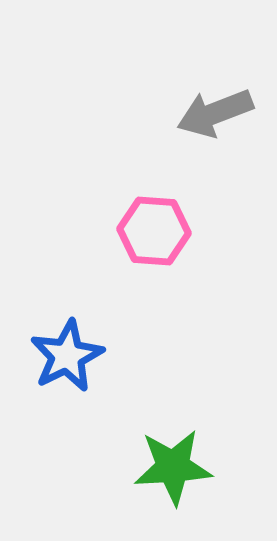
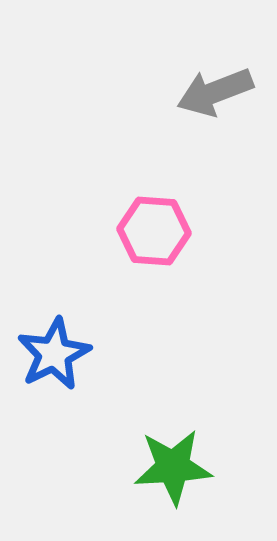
gray arrow: moved 21 px up
blue star: moved 13 px left, 2 px up
